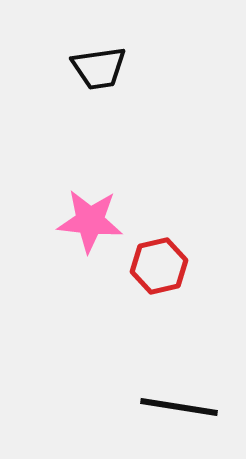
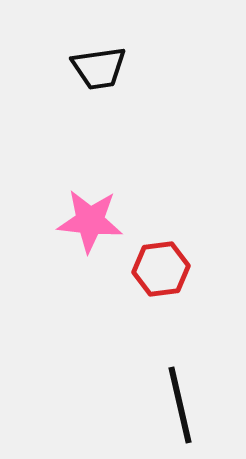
red hexagon: moved 2 px right, 3 px down; rotated 6 degrees clockwise
black line: moved 1 px right, 2 px up; rotated 68 degrees clockwise
